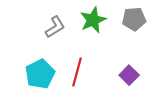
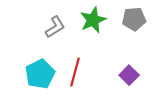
red line: moved 2 px left
